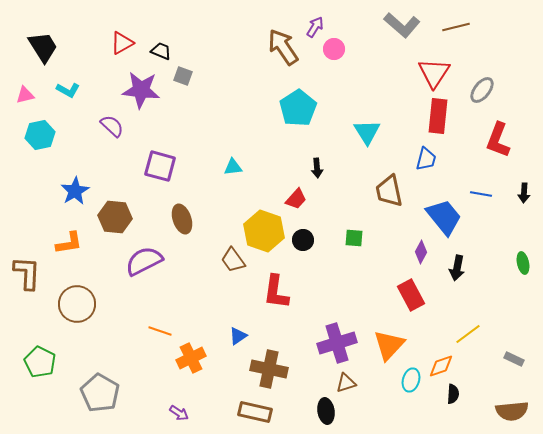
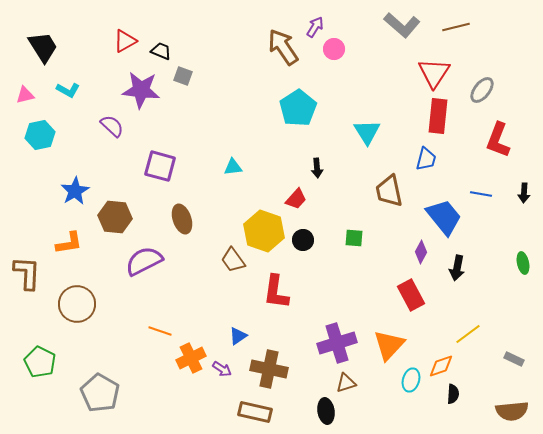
red triangle at (122, 43): moved 3 px right, 2 px up
purple arrow at (179, 413): moved 43 px right, 44 px up
